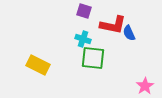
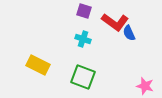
red L-shape: moved 2 px right, 3 px up; rotated 24 degrees clockwise
green square: moved 10 px left, 19 px down; rotated 15 degrees clockwise
pink star: rotated 24 degrees counterclockwise
